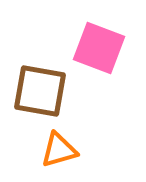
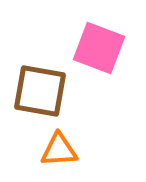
orange triangle: rotated 12 degrees clockwise
